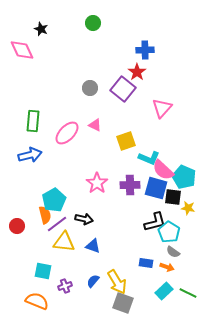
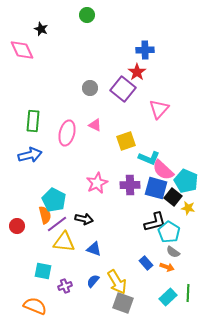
green circle at (93, 23): moved 6 px left, 8 px up
pink triangle at (162, 108): moved 3 px left, 1 px down
pink ellipse at (67, 133): rotated 30 degrees counterclockwise
cyan pentagon at (184, 177): moved 2 px right, 4 px down
pink star at (97, 183): rotated 10 degrees clockwise
black square at (173, 197): rotated 30 degrees clockwise
cyan pentagon at (54, 200): rotated 15 degrees counterclockwise
blue triangle at (93, 246): moved 1 px right, 3 px down
blue rectangle at (146, 263): rotated 40 degrees clockwise
cyan rectangle at (164, 291): moved 4 px right, 6 px down
green line at (188, 293): rotated 66 degrees clockwise
orange semicircle at (37, 301): moved 2 px left, 5 px down
